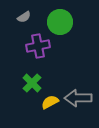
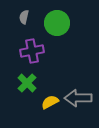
gray semicircle: rotated 136 degrees clockwise
green circle: moved 3 px left, 1 px down
purple cross: moved 6 px left, 5 px down
green cross: moved 5 px left
